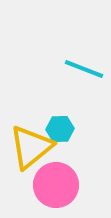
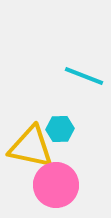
cyan line: moved 7 px down
yellow triangle: rotated 51 degrees clockwise
